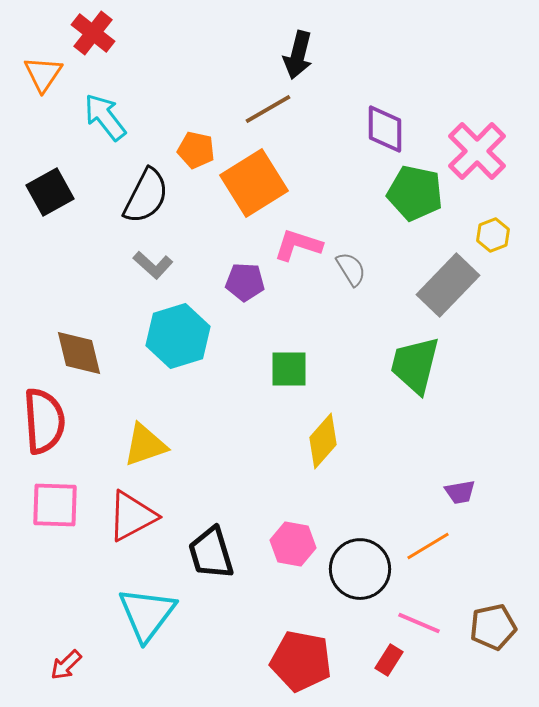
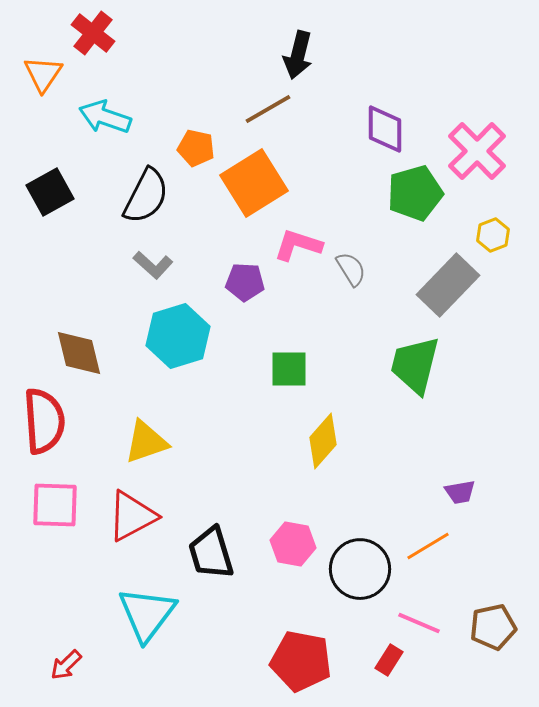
cyan arrow: rotated 33 degrees counterclockwise
orange pentagon: moved 2 px up
green pentagon: rotated 28 degrees counterclockwise
yellow triangle: moved 1 px right, 3 px up
